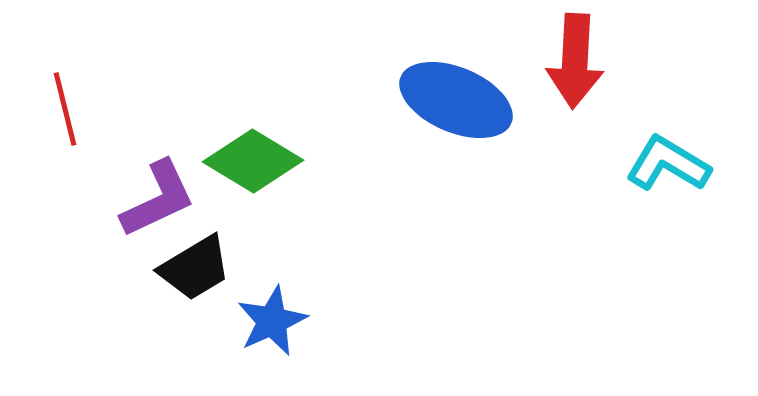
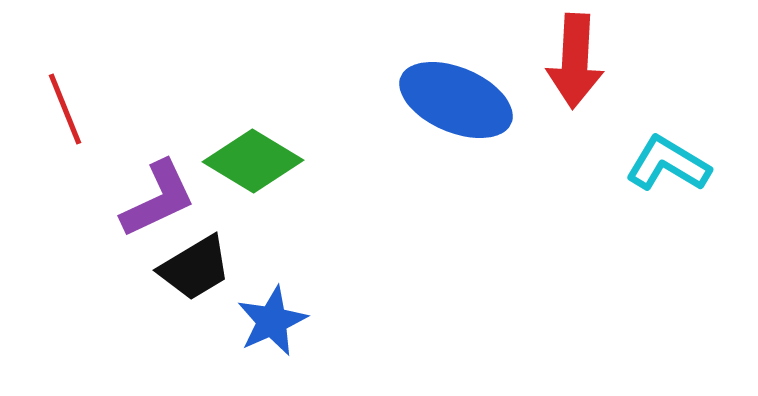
red line: rotated 8 degrees counterclockwise
